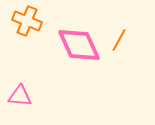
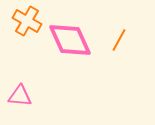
orange cross: rotated 8 degrees clockwise
pink diamond: moved 9 px left, 5 px up
